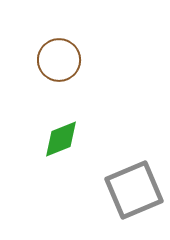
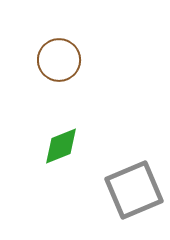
green diamond: moved 7 px down
